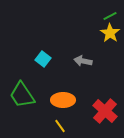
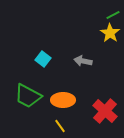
green line: moved 3 px right, 1 px up
green trapezoid: moved 6 px right, 1 px down; rotated 28 degrees counterclockwise
